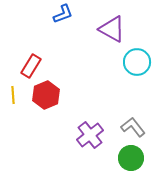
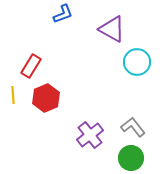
red hexagon: moved 3 px down
